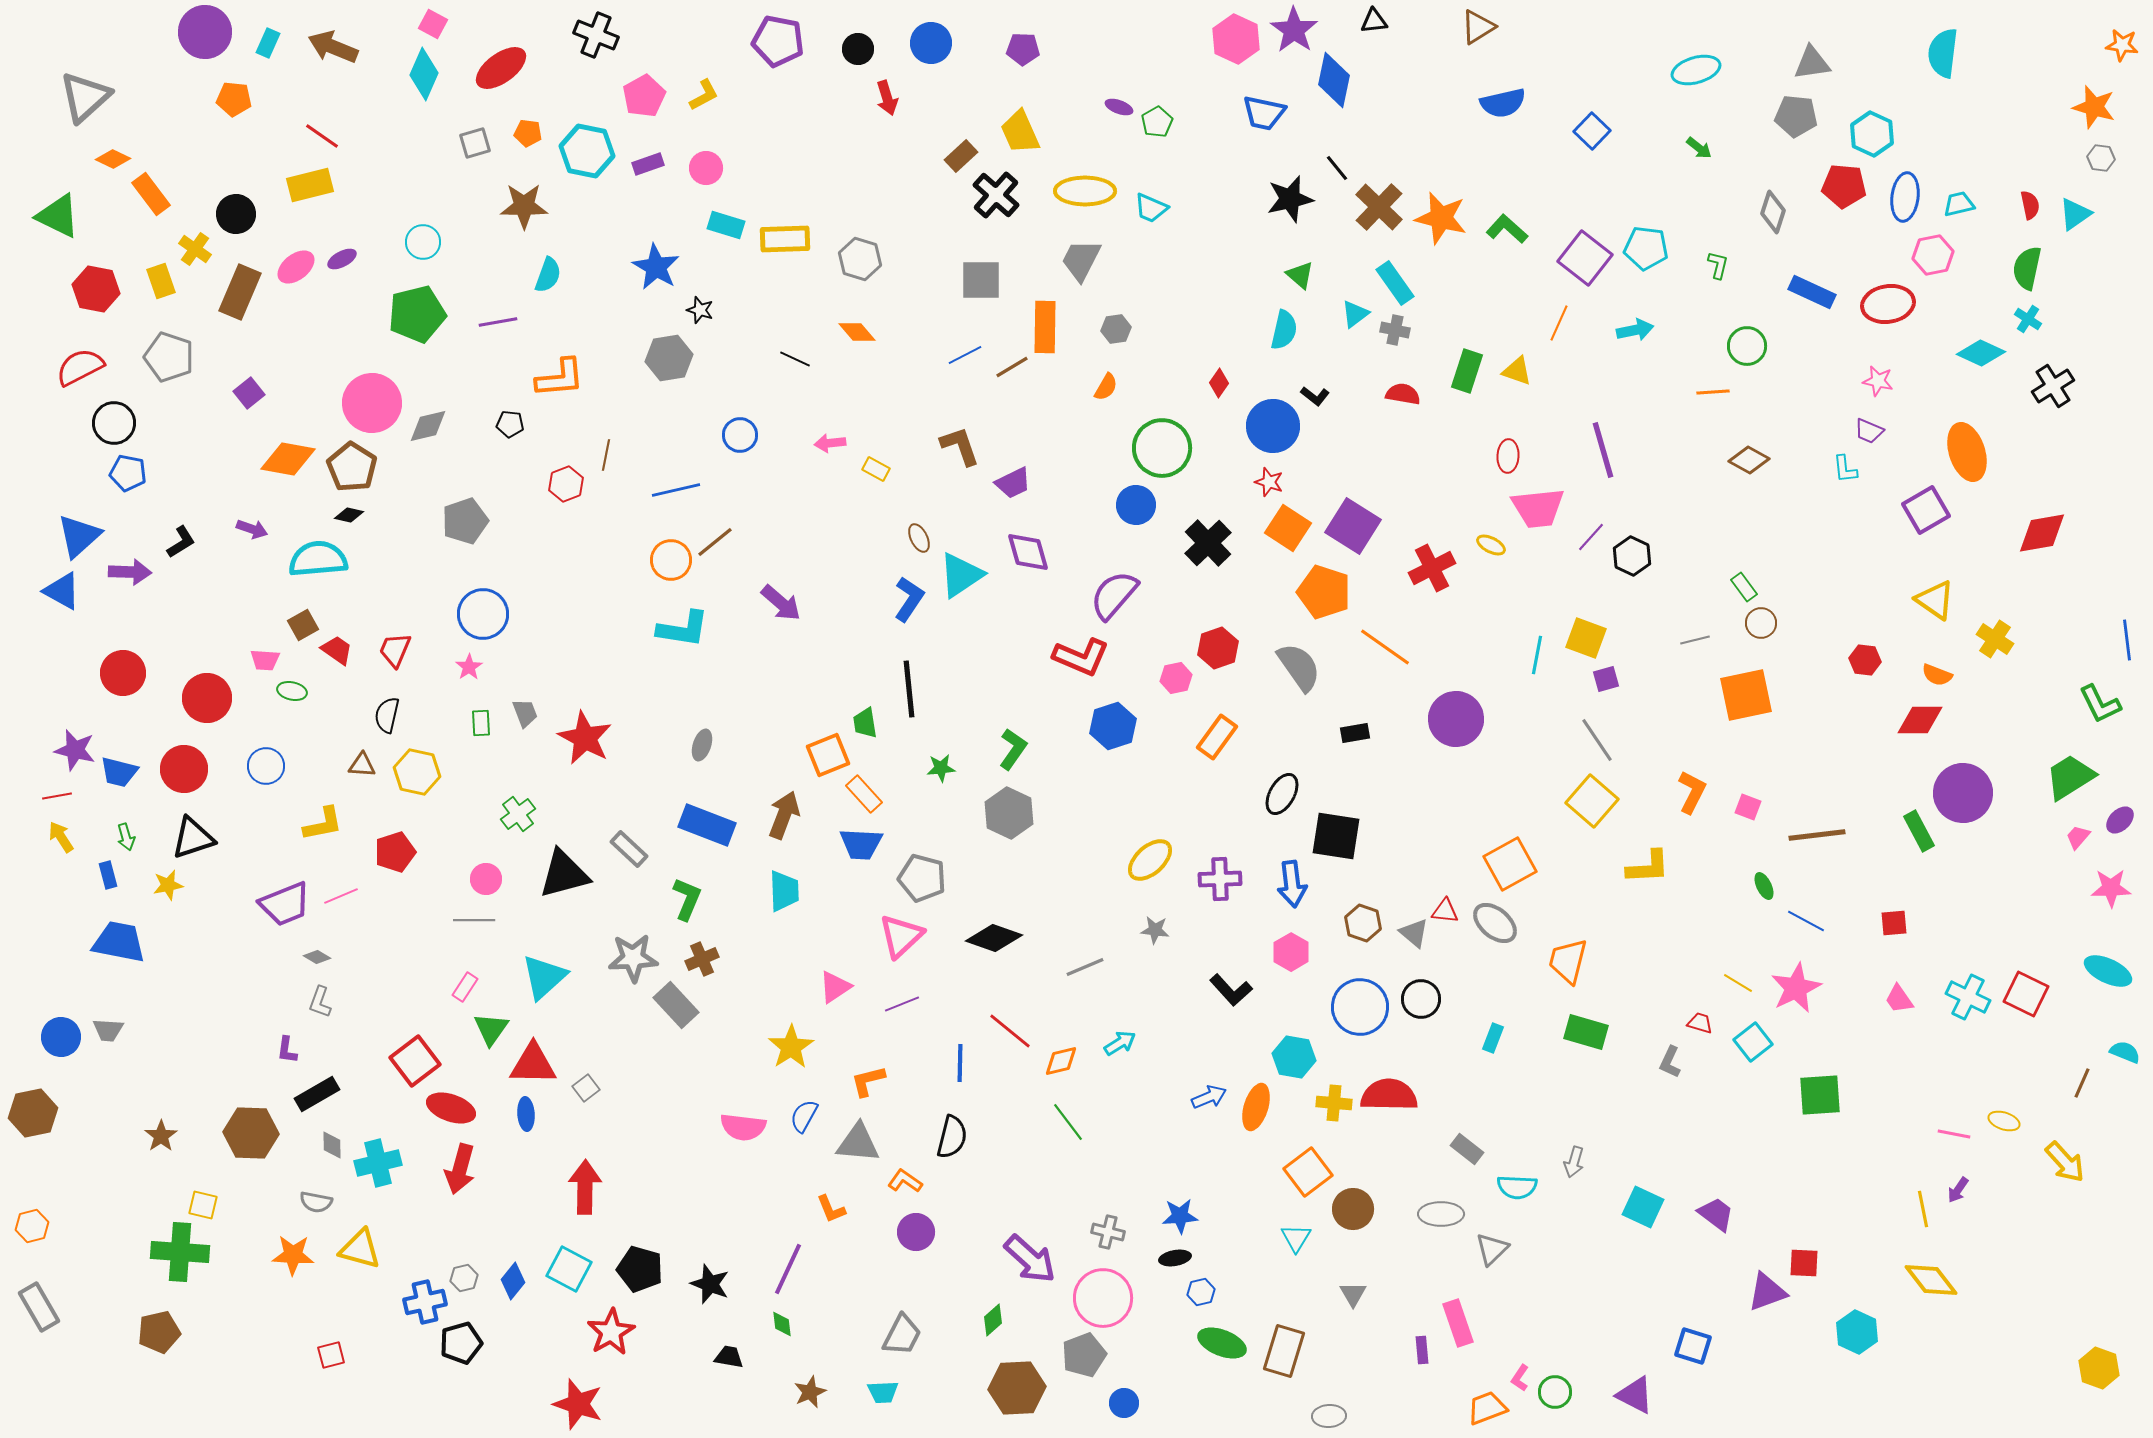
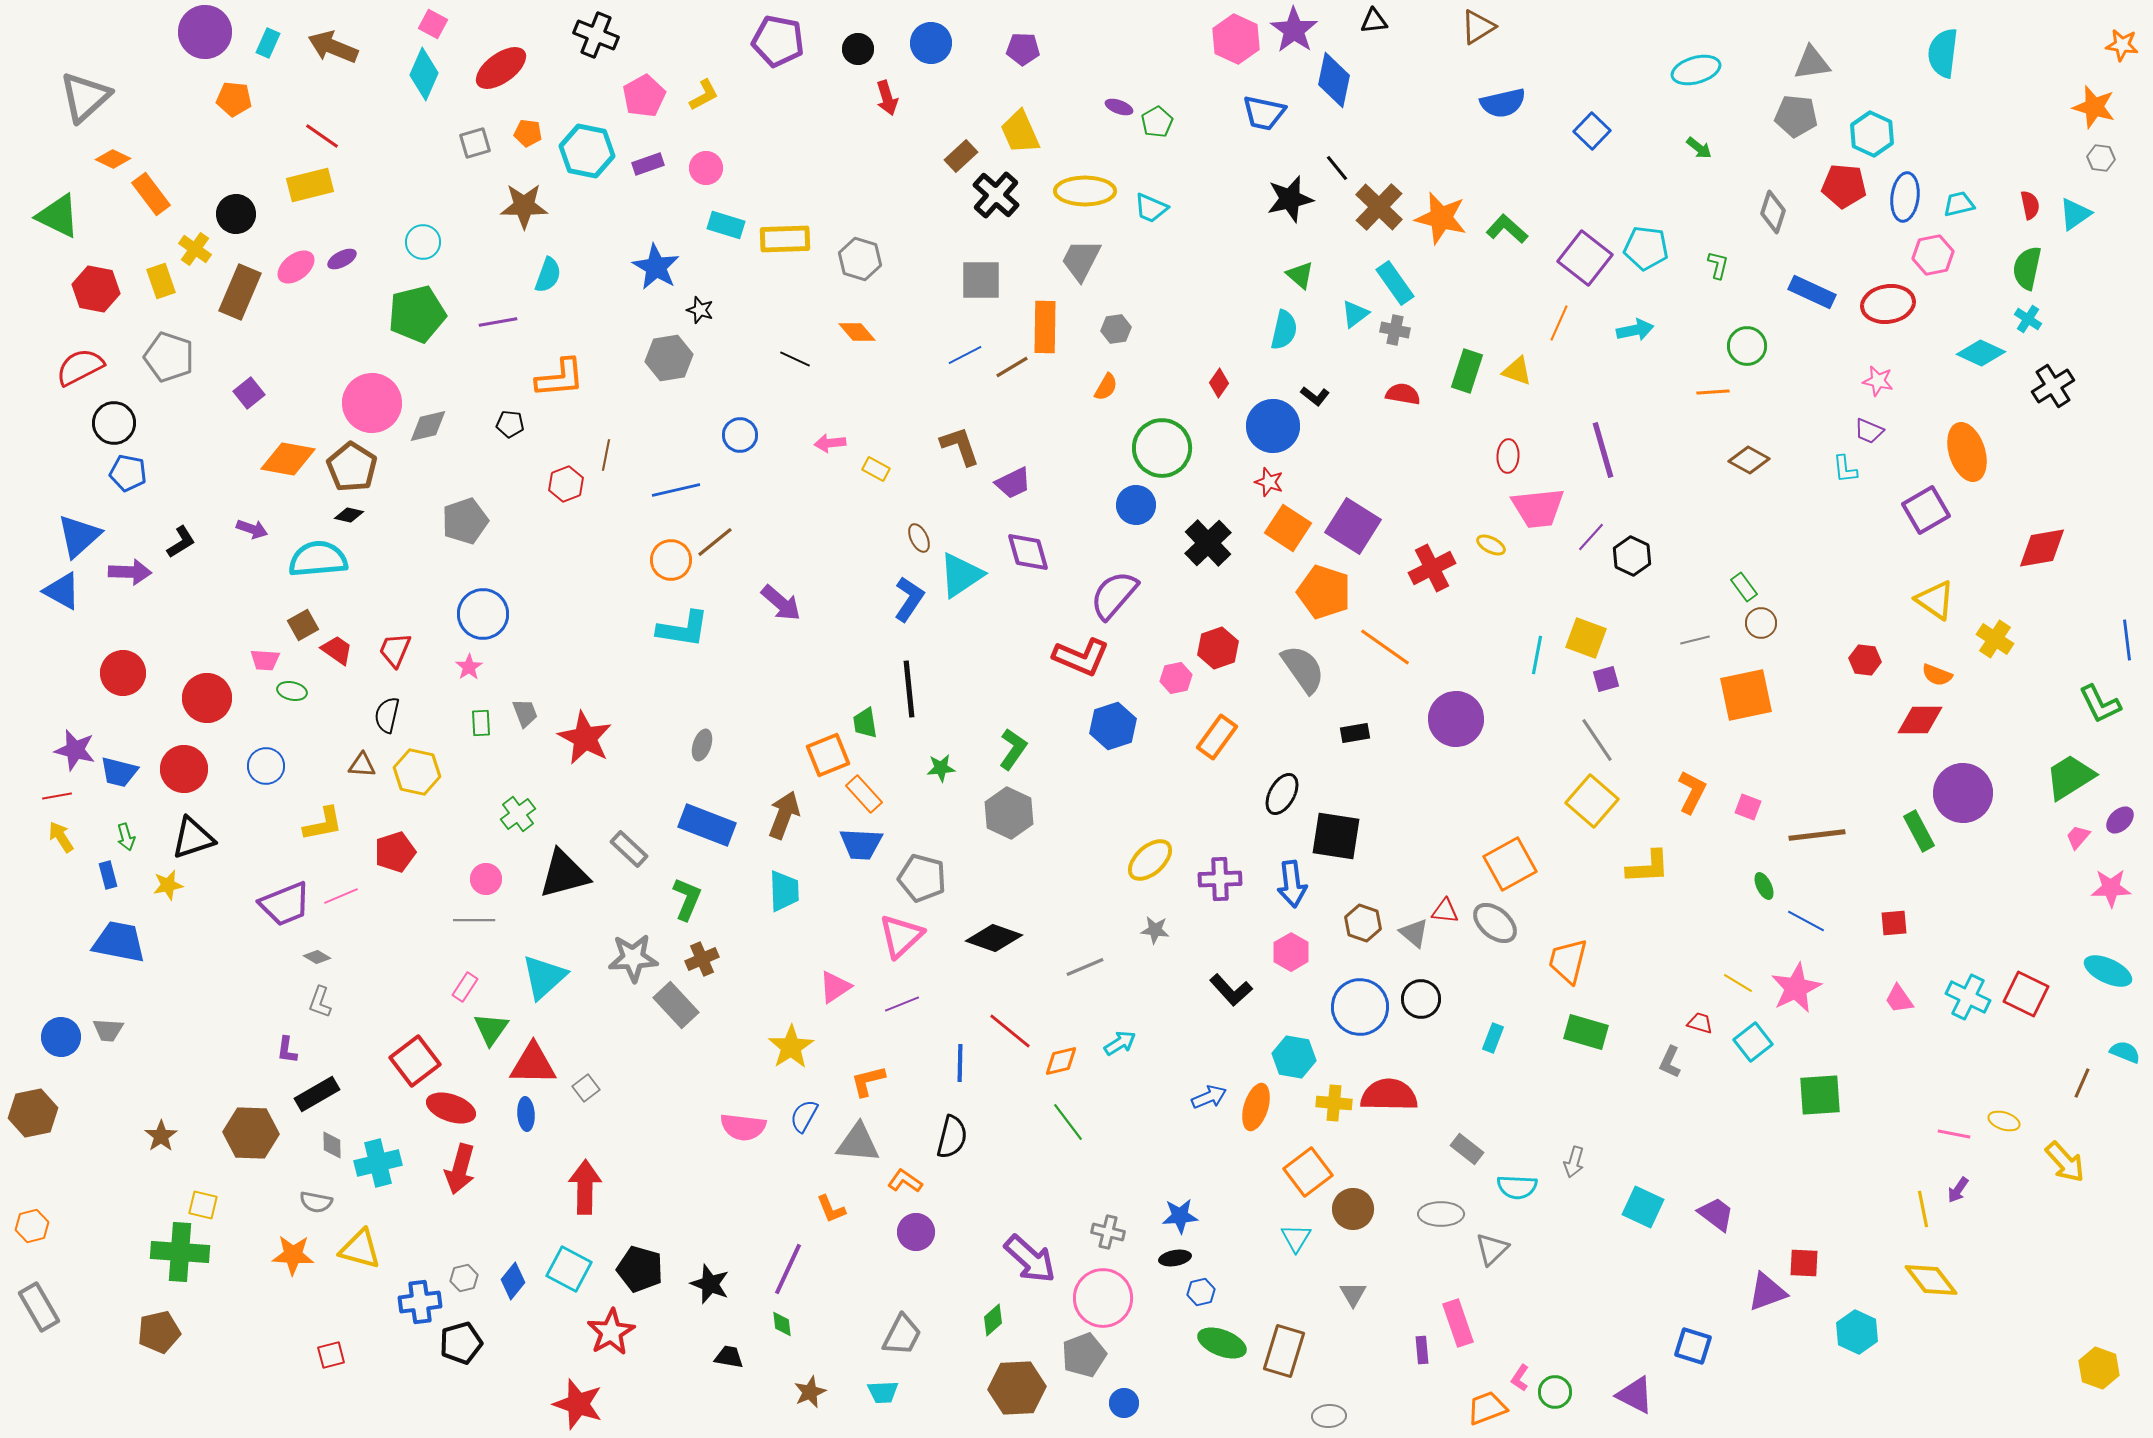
red diamond at (2042, 533): moved 15 px down
gray semicircle at (1299, 667): moved 4 px right, 2 px down
blue cross at (425, 1302): moved 5 px left; rotated 6 degrees clockwise
